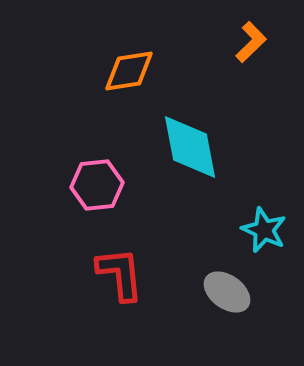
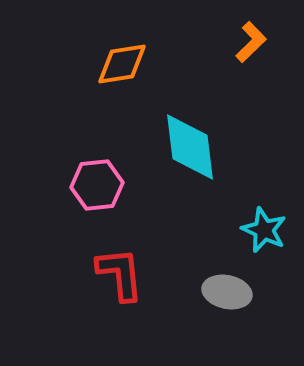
orange diamond: moved 7 px left, 7 px up
cyan diamond: rotated 4 degrees clockwise
gray ellipse: rotated 24 degrees counterclockwise
